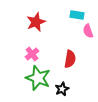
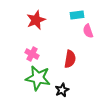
cyan rectangle: rotated 16 degrees counterclockwise
red star: moved 2 px up
pink cross: rotated 24 degrees counterclockwise
green star: rotated 10 degrees counterclockwise
black star: moved 1 px down
